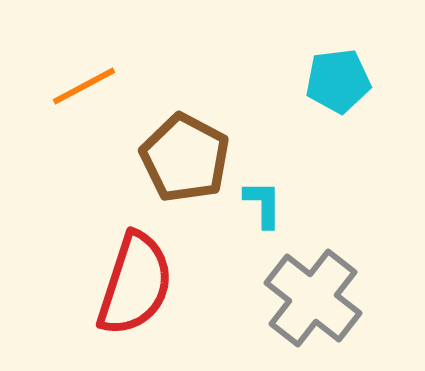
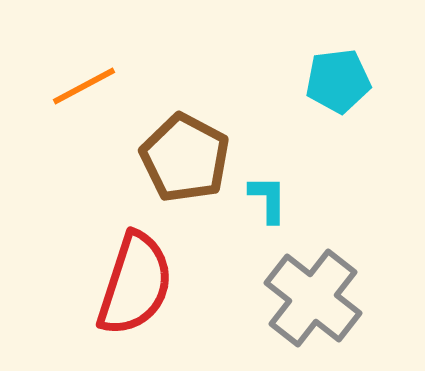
cyan L-shape: moved 5 px right, 5 px up
